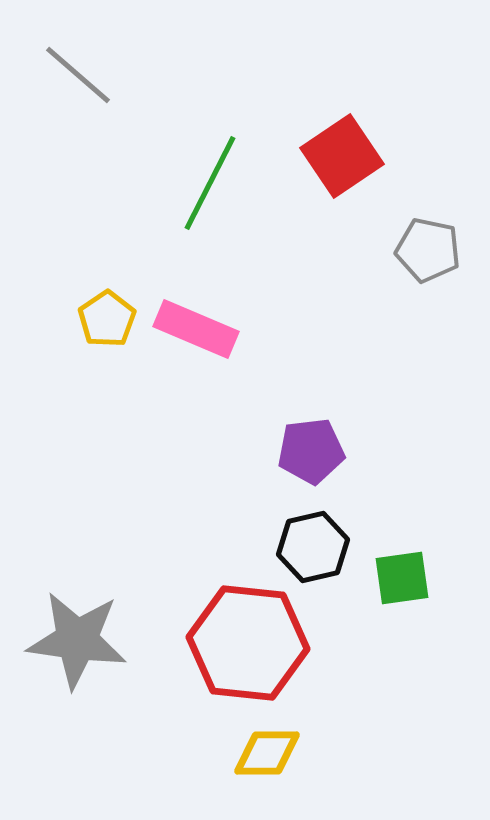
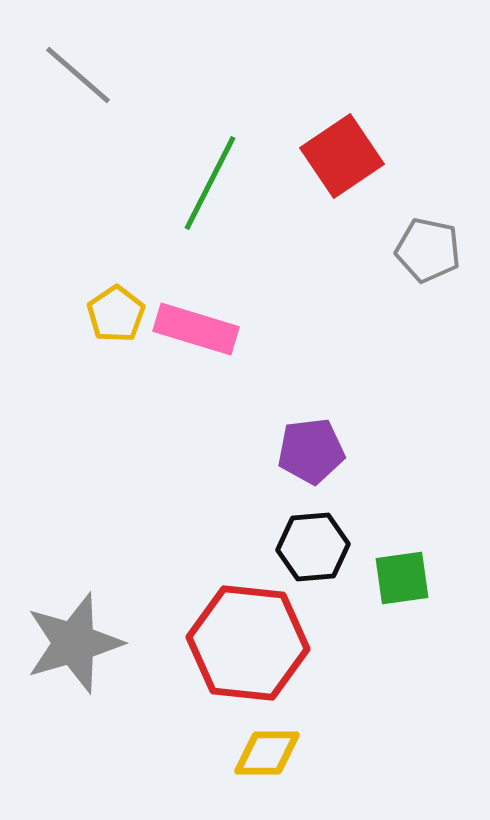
yellow pentagon: moved 9 px right, 5 px up
pink rectangle: rotated 6 degrees counterclockwise
black hexagon: rotated 8 degrees clockwise
gray star: moved 3 px left, 3 px down; rotated 24 degrees counterclockwise
